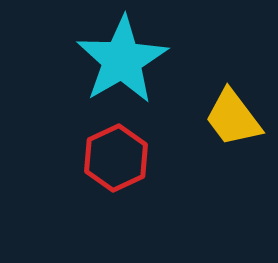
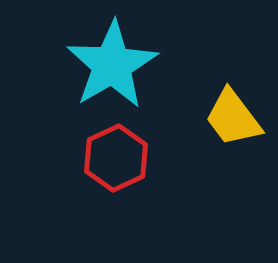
cyan star: moved 10 px left, 5 px down
